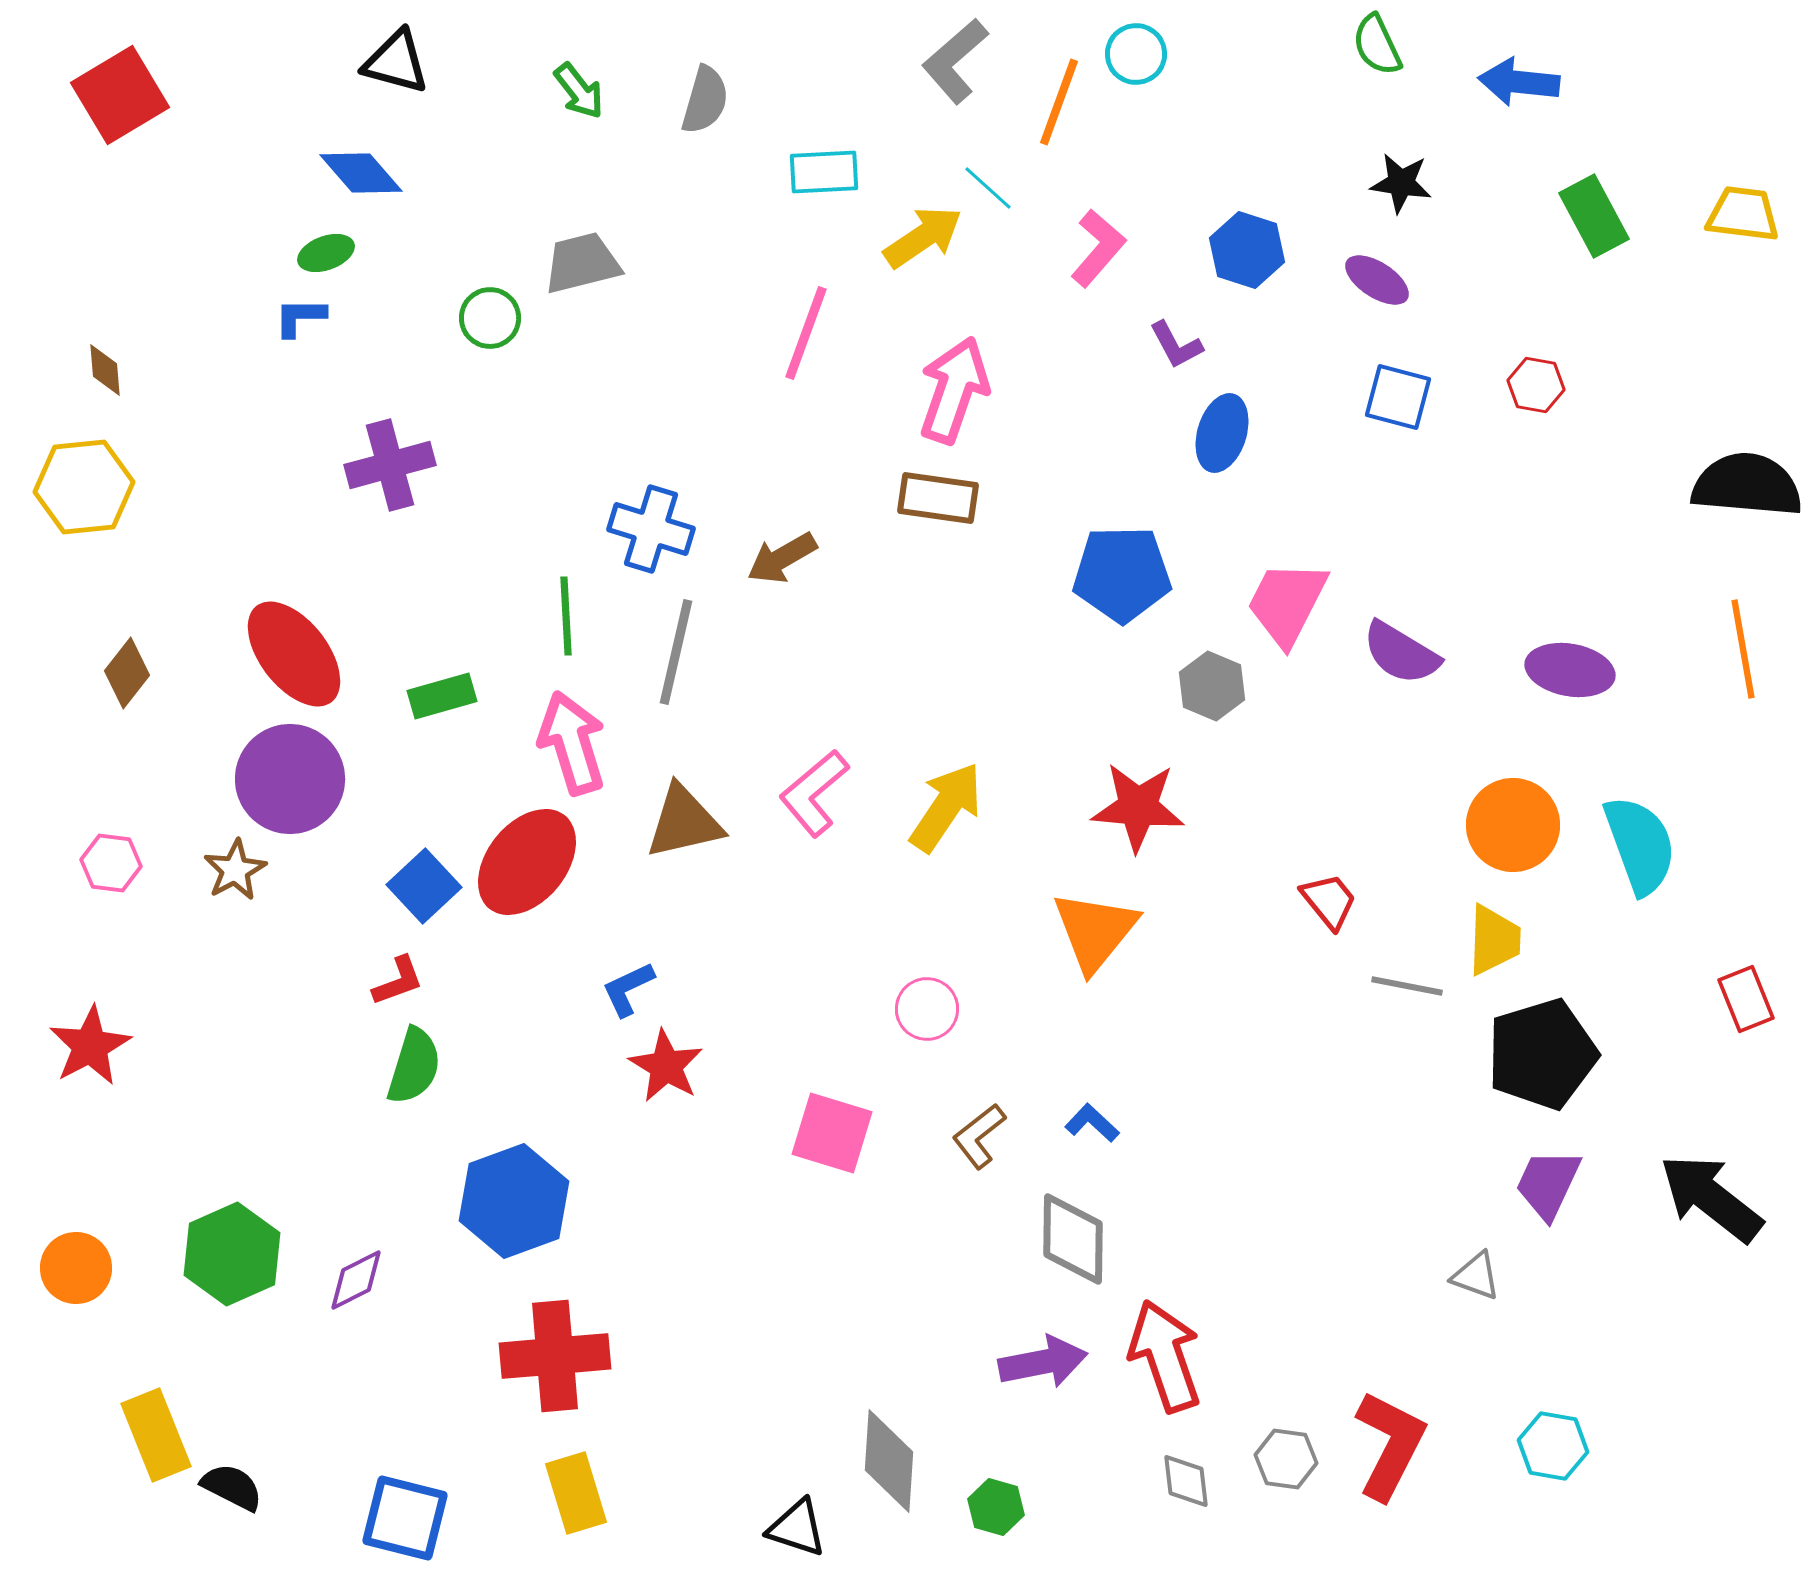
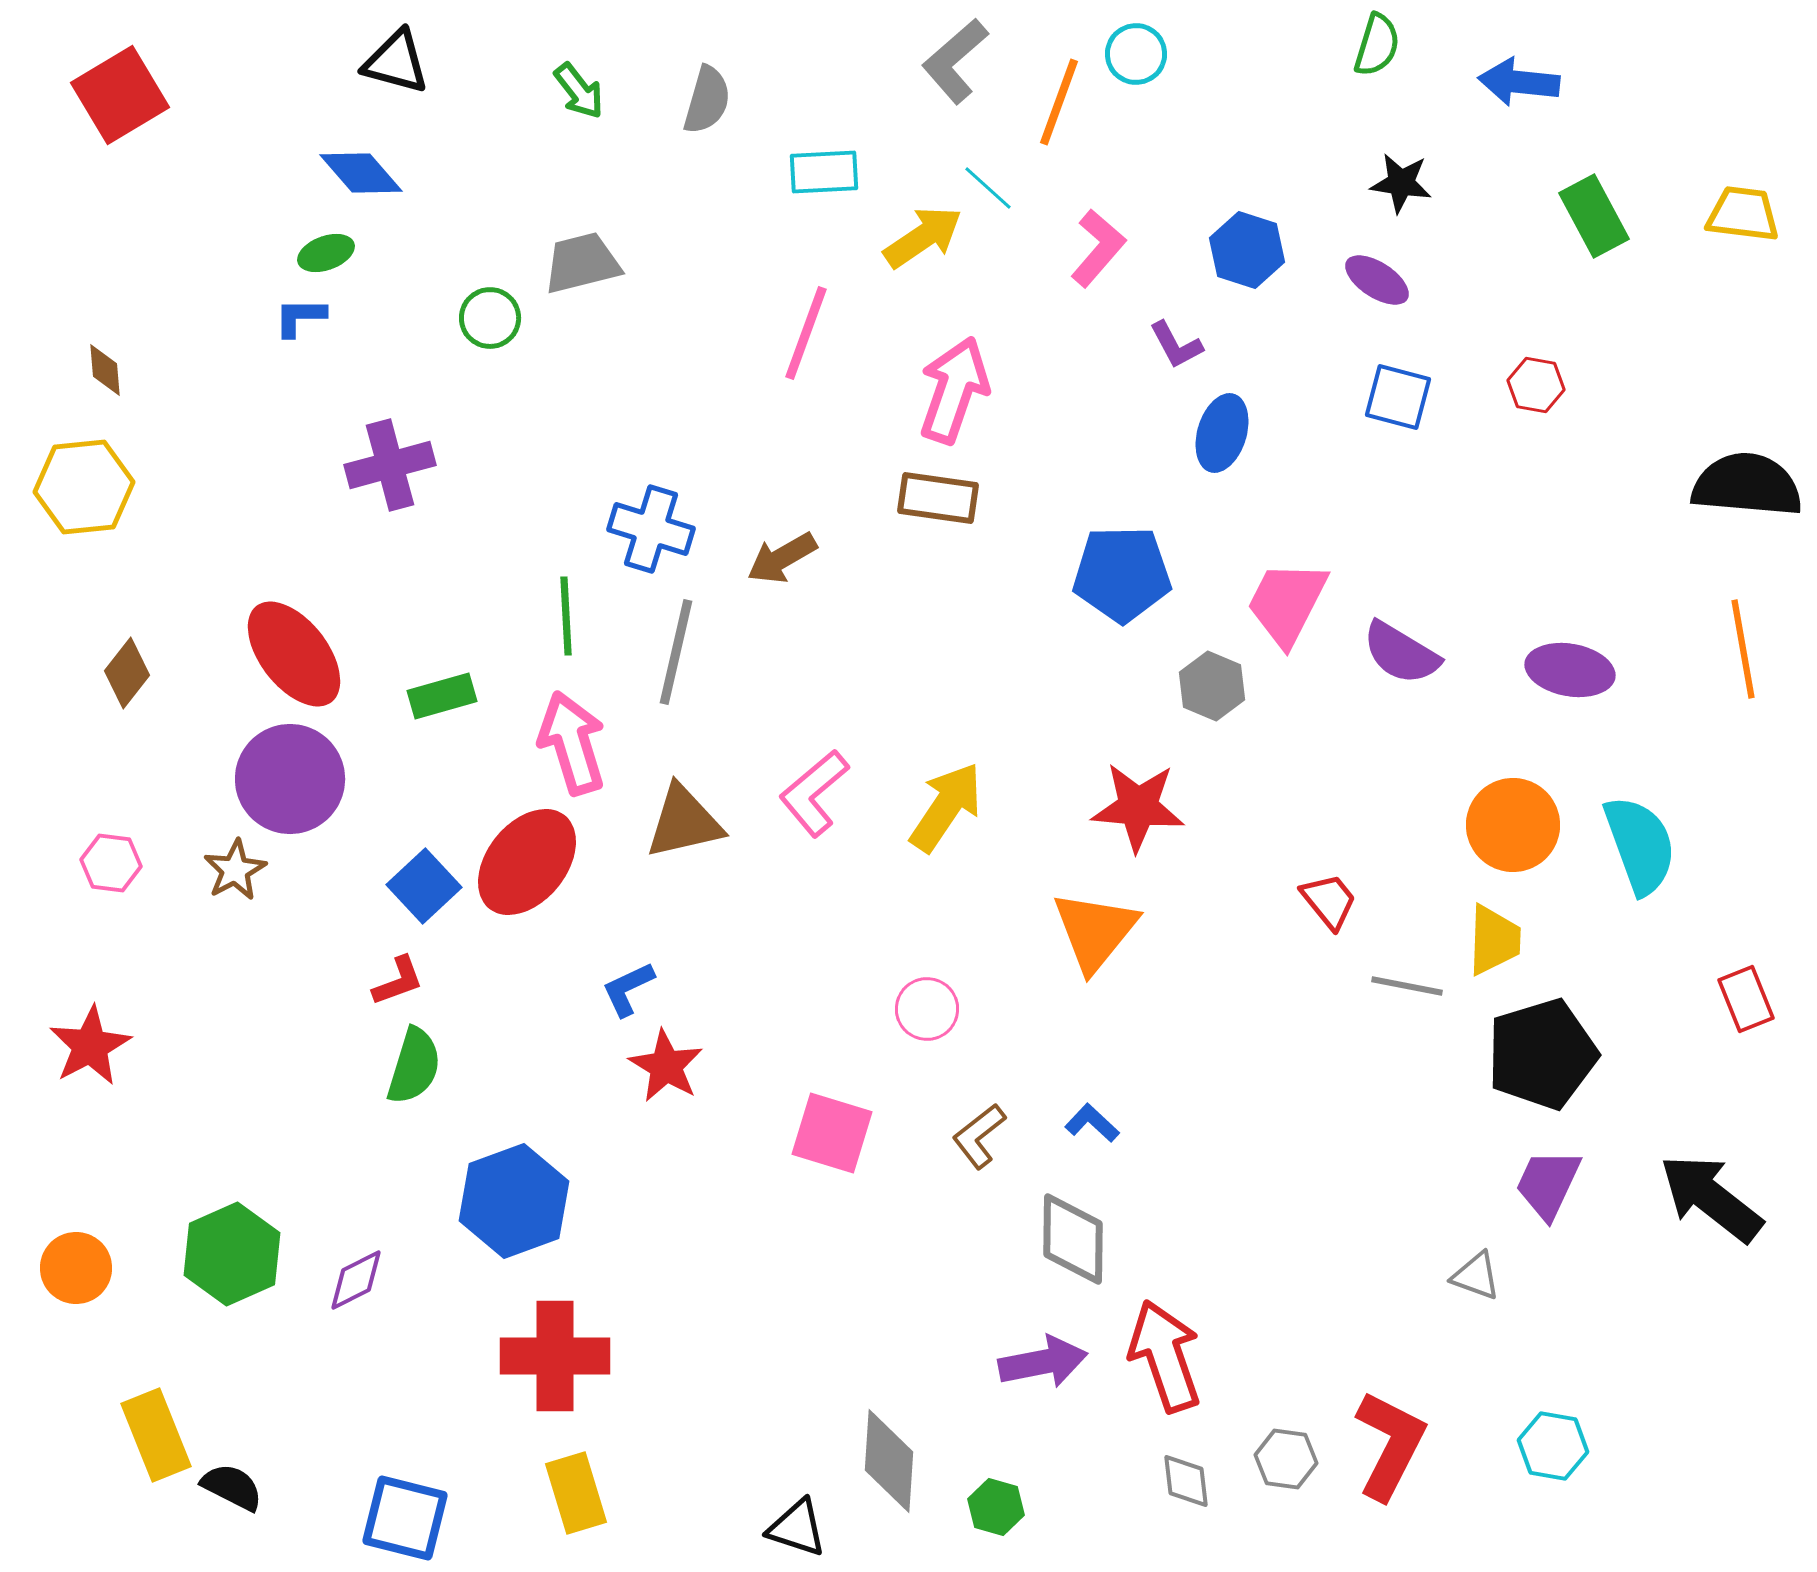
green semicircle at (1377, 45): rotated 138 degrees counterclockwise
gray semicircle at (705, 100): moved 2 px right
red cross at (555, 1356): rotated 5 degrees clockwise
